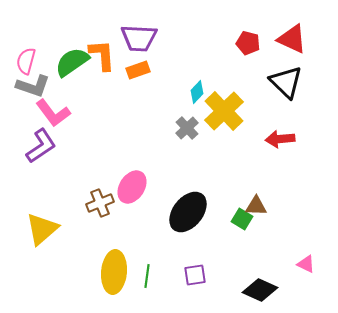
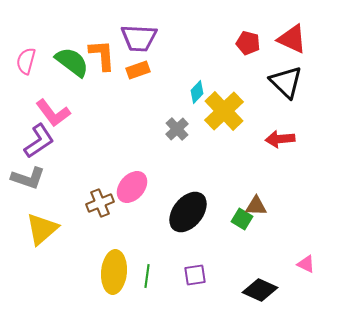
green semicircle: rotated 72 degrees clockwise
gray L-shape: moved 5 px left, 92 px down
gray cross: moved 10 px left, 1 px down
purple L-shape: moved 2 px left, 5 px up
pink ellipse: rotated 8 degrees clockwise
